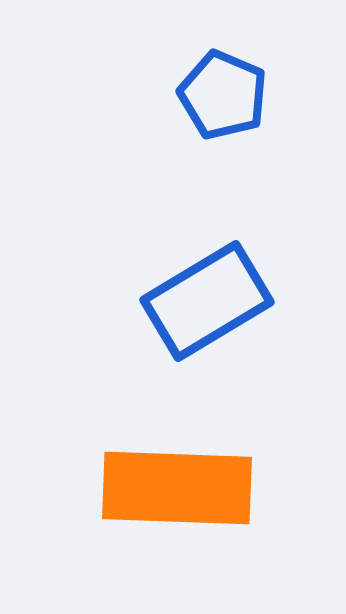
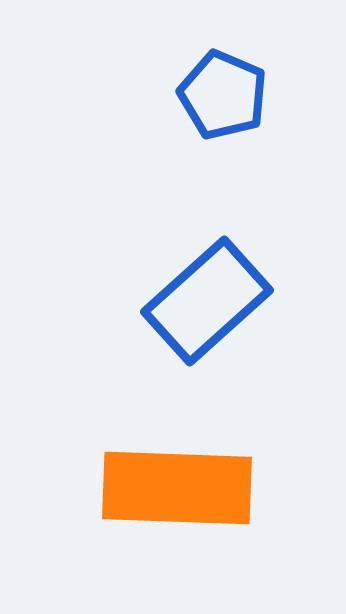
blue rectangle: rotated 11 degrees counterclockwise
